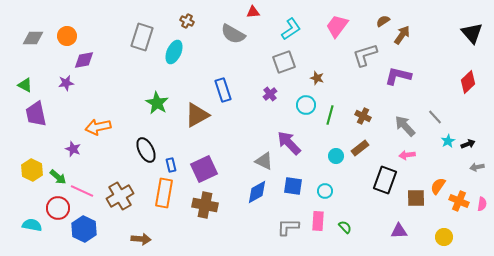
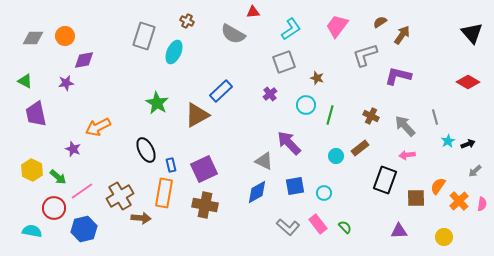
brown semicircle at (383, 21): moved 3 px left, 1 px down
orange circle at (67, 36): moved 2 px left
gray rectangle at (142, 37): moved 2 px right, 1 px up
red diamond at (468, 82): rotated 75 degrees clockwise
green triangle at (25, 85): moved 4 px up
blue rectangle at (223, 90): moved 2 px left, 1 px down; rotated 65 degrees clockwise
brown cross at (363, 116): moved 8 px right
gray line at (435, 117): rotated 28 degrees clockwise
orange arrow at (98, 127): rotated 15 degrees counterclockwise
gray arrow at (477, 167): moved 2 px left, 4 px down; rotated 32 degrees counterclockwise
blue square at (293, 186): moved 2 px right; rotated 18 degrees counterclockwise
pink line at (82, 191): rotated 60 degrees counterclockwise
cyan circle at (325, 191): moved 1 px left, 2 px down
orange cross at (459, 201): rotated 24 degrees clockwise
red circle at (58, 208): moved 4 px left
pink rectangle at (318, 221): moved 3 px down; rotated 42 degrees counterclockwise
cyan semicircle at (32, 225): moved 6 px down
gray L-shape at (288, 227): rotated 140 degrees counterclockwise
blue hexagon at (84, 229): rotated 20 degrees clockwise
brown arrow at (141, 239): moved 21 px up
